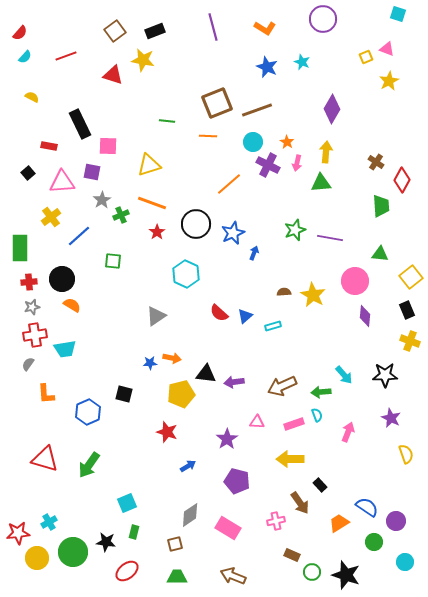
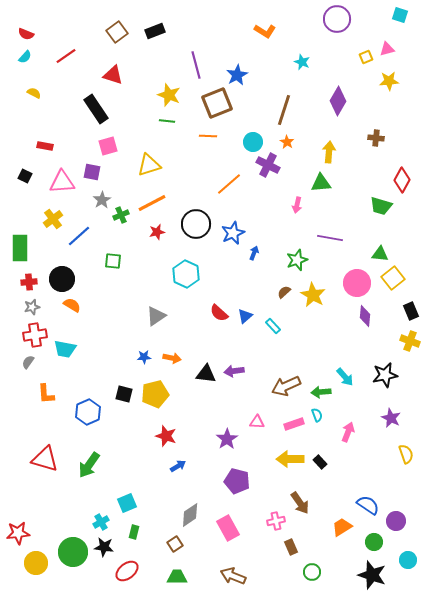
cyan square at (398, 14): moved 2 px right, 1 px down
purple circle at (323, 19): moved 14 px right
purple line at (213, 27): moved 17 px left, 38 px down
orange L-shape at (265, 28): moved 3 px down
brown square at (115, 31): moved 2 px right, 1 px down
red semicircle at (20, 33): moved 6 px right, 1 px down; rotated 70 degrees clockwise
pink triangle at (387, 49): rotated 35 degrees counterclockwise
red line at (66, 56): rotated 15 degrees counterclockwise
yellow star at (143, 60): moved 26 px right, 35 px down; rotated 10 degrees clockwise
blue star at (267, 67): moved 30 px left, 8 px down; rotated 20 degrees clockwise
yellow star at (389, 81): rotated 24 degrees clockwise
yellow semicircle at (32, 97): moved 2 px right, 4 px up
purple diamond at (332, 109): moved 6 px right, 8 px up
brown line at (257, 110): moved 27 px right; rotated 52 degrees counterclockwise
black rectangle at (80, 124): moved 16 px right, 15 px up; rotated 8 degrees counterclockwise
red rectangle at (49, 146): moved 4 px left
pink square at (108, 146): rotated 18 degrees counterclockwise
yellow arrow at (326, 152): moved 3 px right
brown cross at (376, 162): moved 24 px up; rotated 28 degrees counterclockwise
pink arrow at (297, 163): moved 42 px down
black square at (28, 173): moved 3 px left, 3 px down; rotated 24 degrees counterclockwise
orange line at (152, 203): rotated 48 degrees counterclockwise
green trapezoid at (381, 206): rotated 110 degrees clockwise
yellow cross at (51, 217): moved 2 px right, 2 px down
green star at (295, 230): moved 2 px right, 30 px down
red star at (157, 232): rotated 21 degrees clockwise
yellow square at (411, 277): moved 18 px left, 1 px down
pink circle at (355, 281): moved 2 px right, 2 px down
brown semicircle at (284, 292): rotated 40 degrees counterclockwise
black rectangle at (407, 310): moved 4 px right, 1 px down
cyan rectangle at (273, 326): rotated 63 degrees clockwise
cyan trapezoid at (65, 349): rotated 20 degrees clockwise
blue star at (150, 363): moved 6 px left, 6 px up
gray semicircle at (28, 364): moved 2 px up
cyan arrow at (344, 375): moved 1 px right, 2 px down
black star at (385, 375): rotated 10 degrees counterclockwise
purple arrow at (234, 382): moved 11 px up
brown arrow at (282, 386): moved 4 px right
yellow pentagon at (181, 394): moved 26 px left
red star at (167, 432): moved 1 px left, 4 px down
blue arrow at (188, 466): moved 10 px left
black rectangle at (320, 485): moved 23 px up
blue semicircle at (367, 507): moved 1 px right, 2 px up
cyan cross at (49, 522): moved 52 px right
orange trapezoid at (339, 523): moved 3 px right, 4 px down
pink rectangle at (228, 528): rotated 30 degrees clockwise
black star at (106, 542): moved 2 px left, 5 px down
brown square at (175, 544): rotated 21 degrees counterclockwise
brown rectangle at (292, 555): moved 1 px left, 8 px up; rotated 42 degrees clockwise
yellow circle at (37, 558): moved 1 px left, 5 px down
cyan circle at (405, 562): moved 3 px right, 2 px up
black star at (346, 575): moved 26 px right
